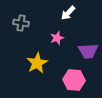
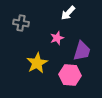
purple trapezoid: moved 6 px left; rotated 70 degrees counterclockwise
pink hexagon: moved 4 px left, 5 px up
